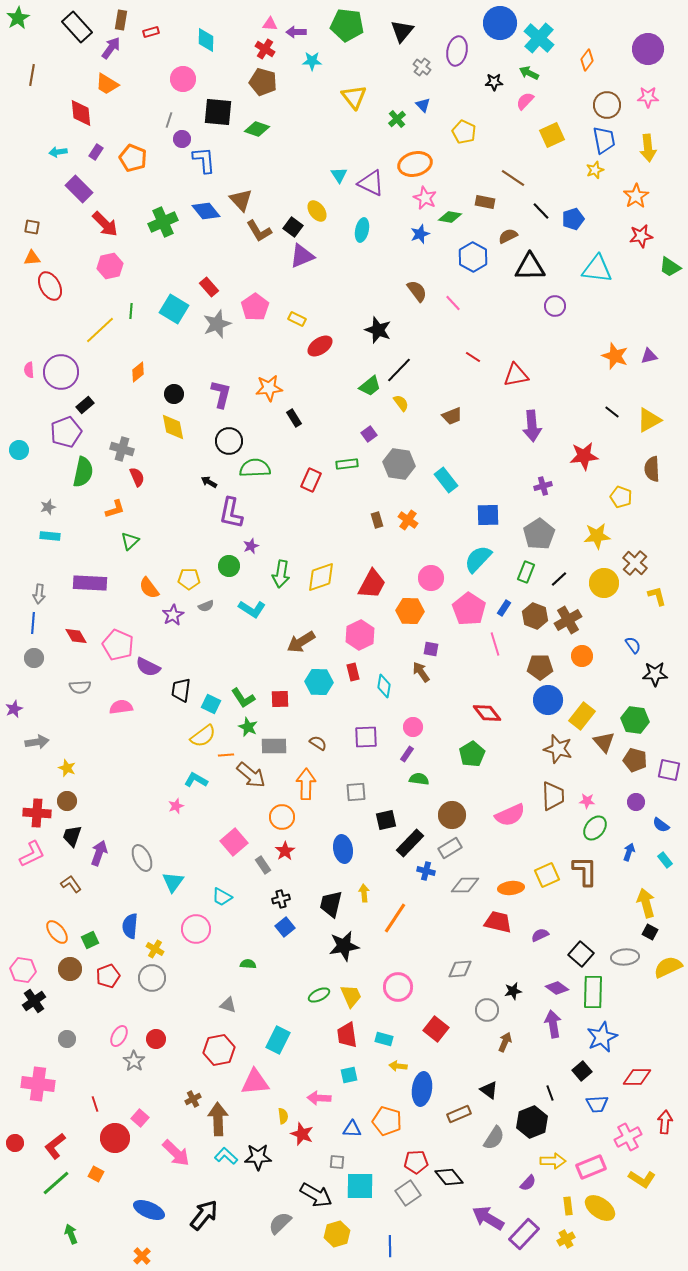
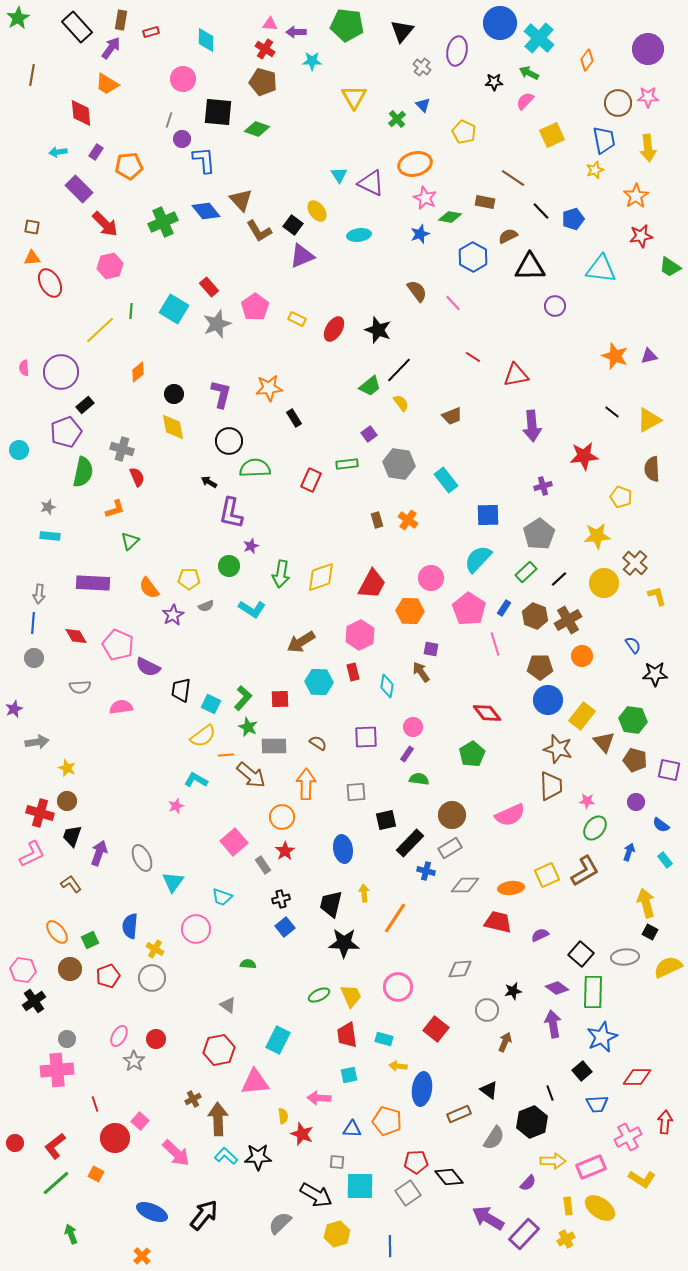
yellow triangle at (354, 97): rotated 8 degrees clockwise
brown circle at (607, 105): moved 11 px right, 2 px up
orange pentagon at (133, 158): moved 4 px left, 8 px down; rotated 28 degrees counterclockwise
black square at (293, 227): moved 2 px up
cyan ellipse at (362, 230): moved 3 px left, 5 px down; rotated 70 degrees clockwise
cyan triangle at (597, 269): moved 4 px right
red ellipse at (50, 286): moved 3 px up
red ellipse at (320, 346): moved 14 px right, 17 px up; rotated 25 degrees counterclockwise
pink semicircle at (29, 370): moved 5 px left, 2 px up
green rectangle at (526, 572): rotated 25 degrees clockwise
purple rectangle at (90, 583): moved 3 px right
cyan diamond at (384, 686): moved 3 px right
green L-shape at (243, 698): rotated 105 degrees counterclockwise
green hexagon at (635, 720): moved 2 px left
brown trapezoid at (553, 796): moved 2 px left, 10 px up
red cross at (37, 813): moved 3 px right; rotated 12 degrees clockwise
brown L-shape at (585, 871): rotated 60 degrees clockwise
cyan trapezoid at (222, 897): rotated 10 degrees counterclockwise
black star at (344, 946): moved 3 px up; rotated 12 degrees clockwise
gray triangle at (228, 1005): rotated 18 degrees clockwise
pink cross at (38, 1084): moved 19 px right, 14 px up; rotated 12 degrees counterclockwise
pink square at (140, 1118): moved 3 px down
blue ellipse at (149, 1210): moved 3 px right, 2 px down
